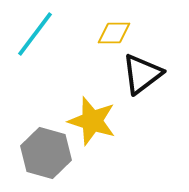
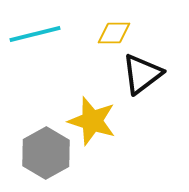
cyan line: rotated 39 degrees clockwise
gray hexagon: rotated 15 degrees clockwise
